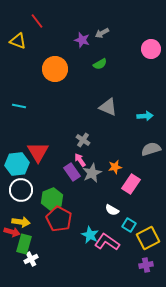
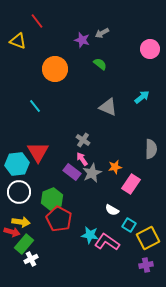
pink circle: moved 1 px left
green semicircle: rotated 112 degrees counterclockwise
cyan line: moved 16 px right; rotated 40 degrees clockwise
cyan arrow: moved 3 px left, 19 px up; rotated 35 degrees counterclockwise
gray semicircle: rotated 108 degrees clockwise
pink arrow: moved 2 px right, 1 px up
purple rectangle: rotated 18 degrees counterclockwise
white circle: moved 2 px left, 2 px down
cyan star: rotated 18 degrees counterclockwise
green rectangle: rotated 24 degrees clockwise
